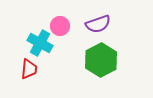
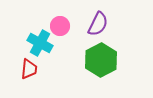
purple semicircle: rotated 45 degrees counterclockwise
